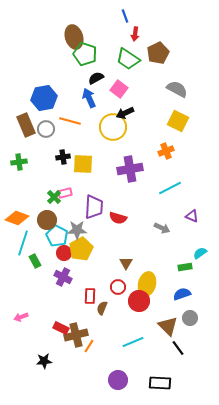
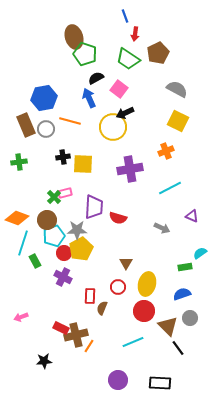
cyan pentagon at (57, 236): moved 3 px left; rotated 25 degrees clockwise
red circle at (139, 301): moved 5 px right, 10 px down
